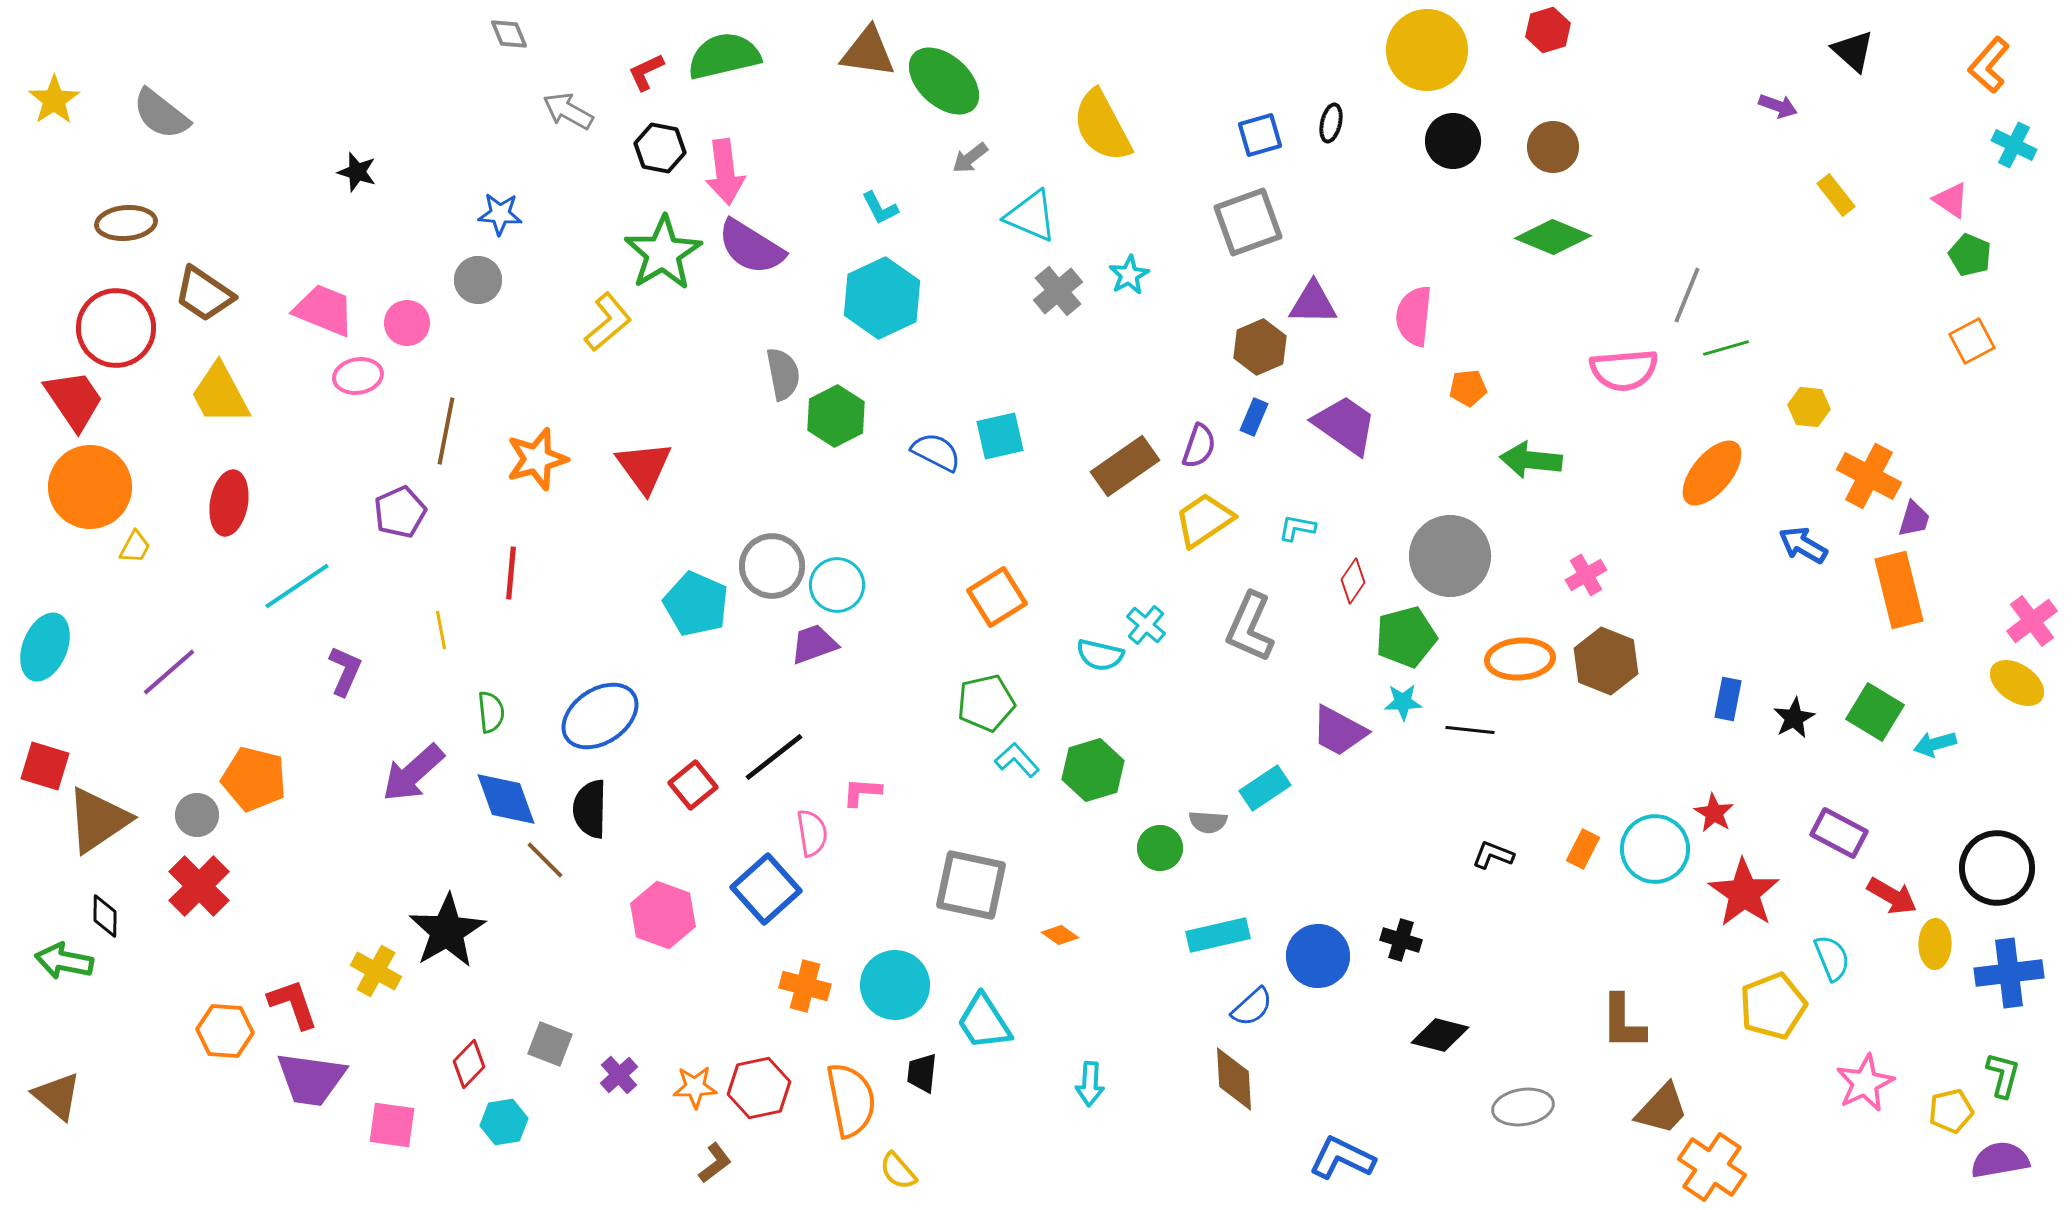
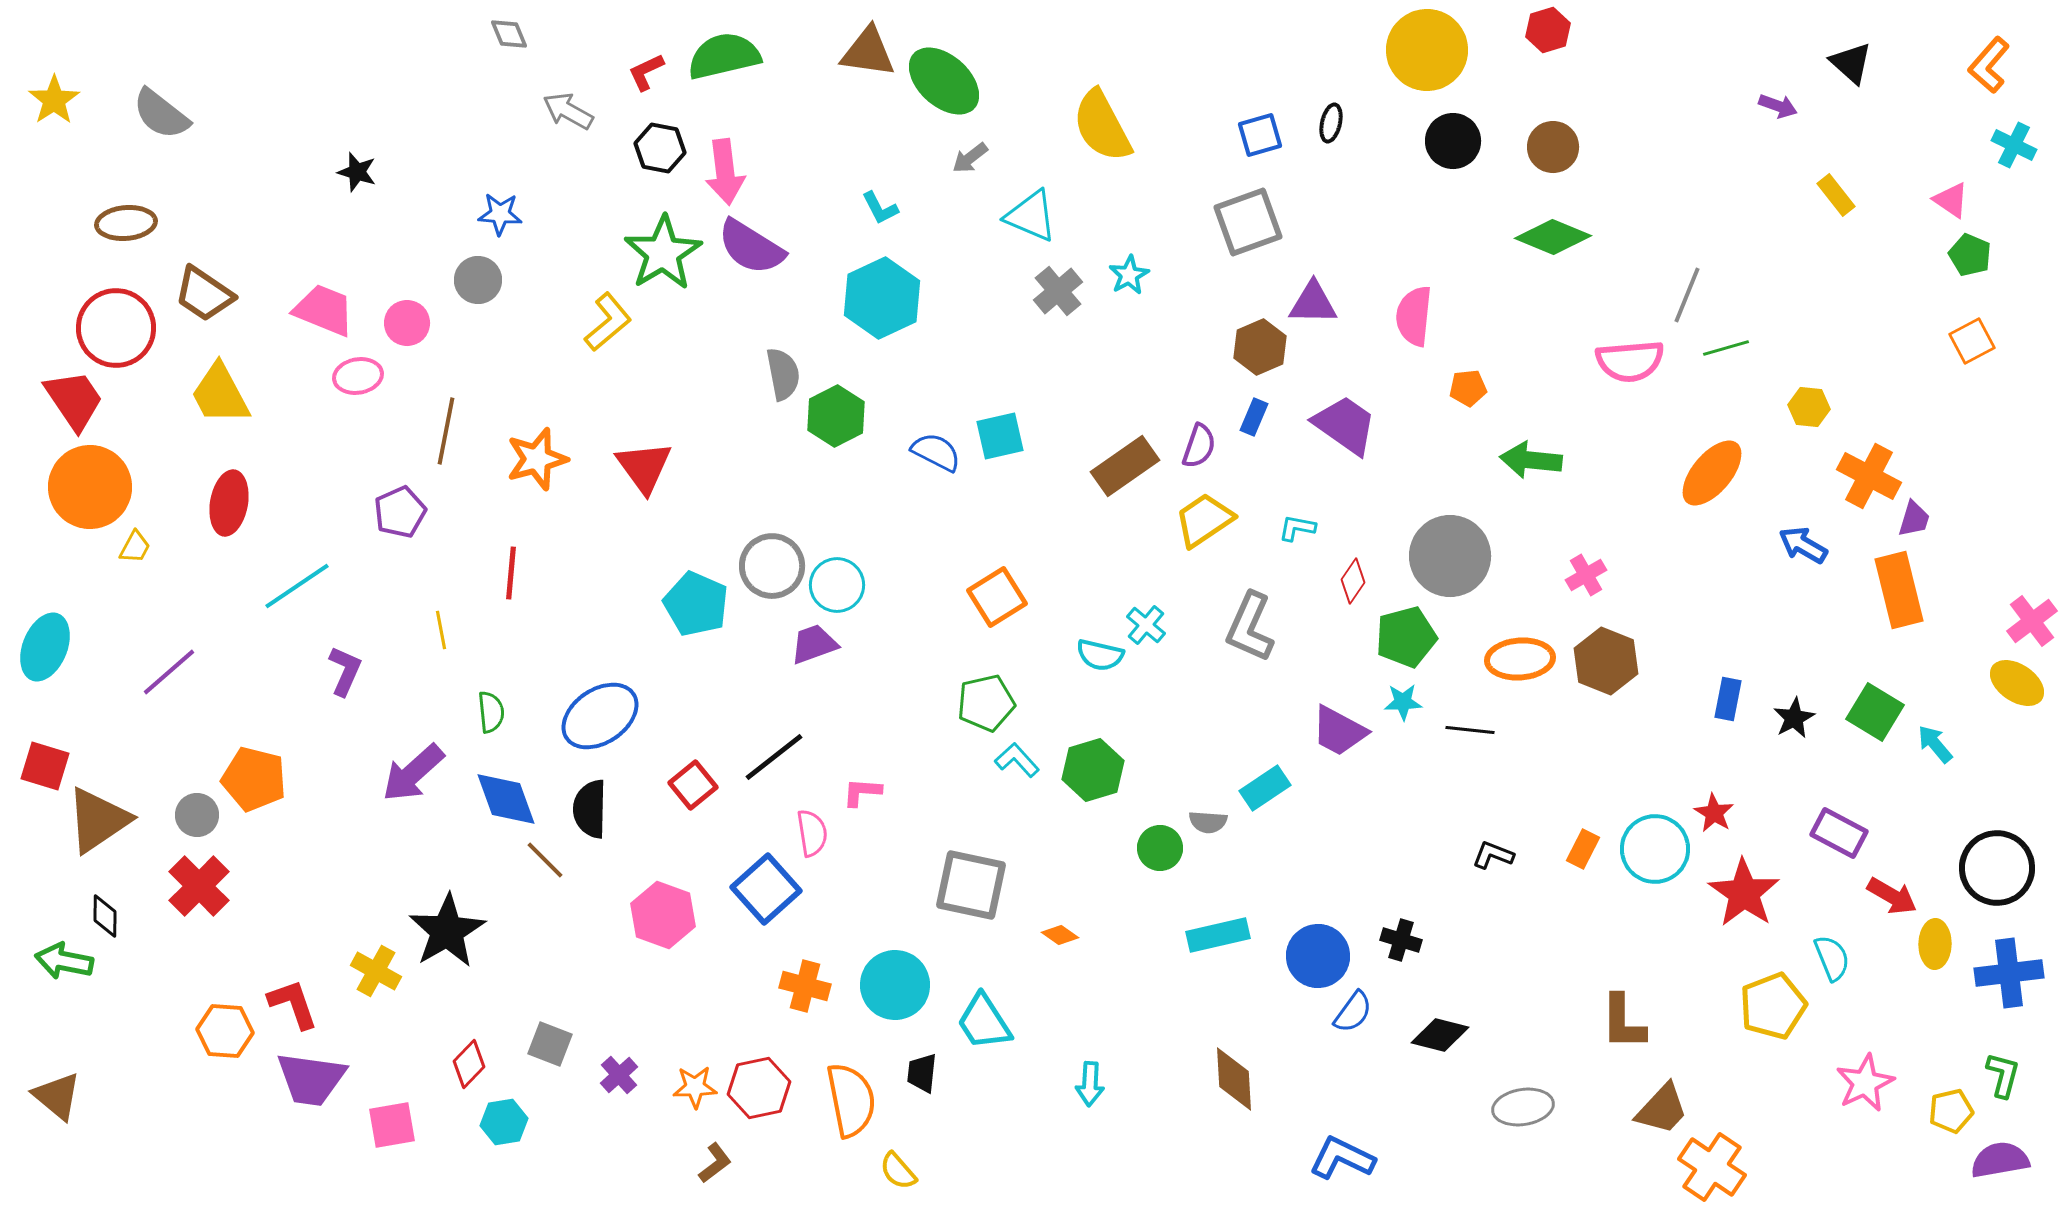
black triangle at (1853, 51): moved 2 px left, 12 px down
pink semicircle at (1624, 370): moved 6 px right, 9 px up
cyan arrow at (1935, 744): rotated 66 degrees clockwise
blue semicircle at (1252, 1007): moved 101 px right, 5 px down; rotated 12 degrees counterclockwise
pink square at (392, 1125): rotated 18 degrees counterclockwise
